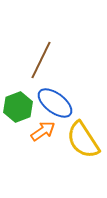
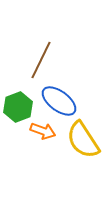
blue ellipse: moved 4 px right, 2 px up
orange arrow: rotated 55 degrees clockwise
